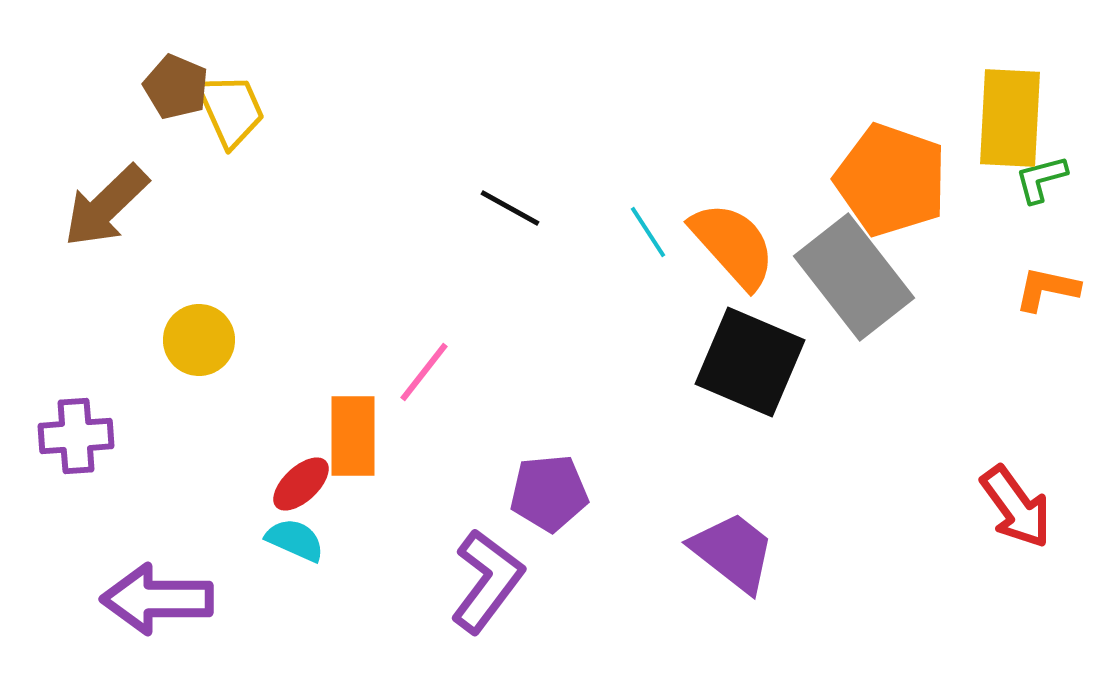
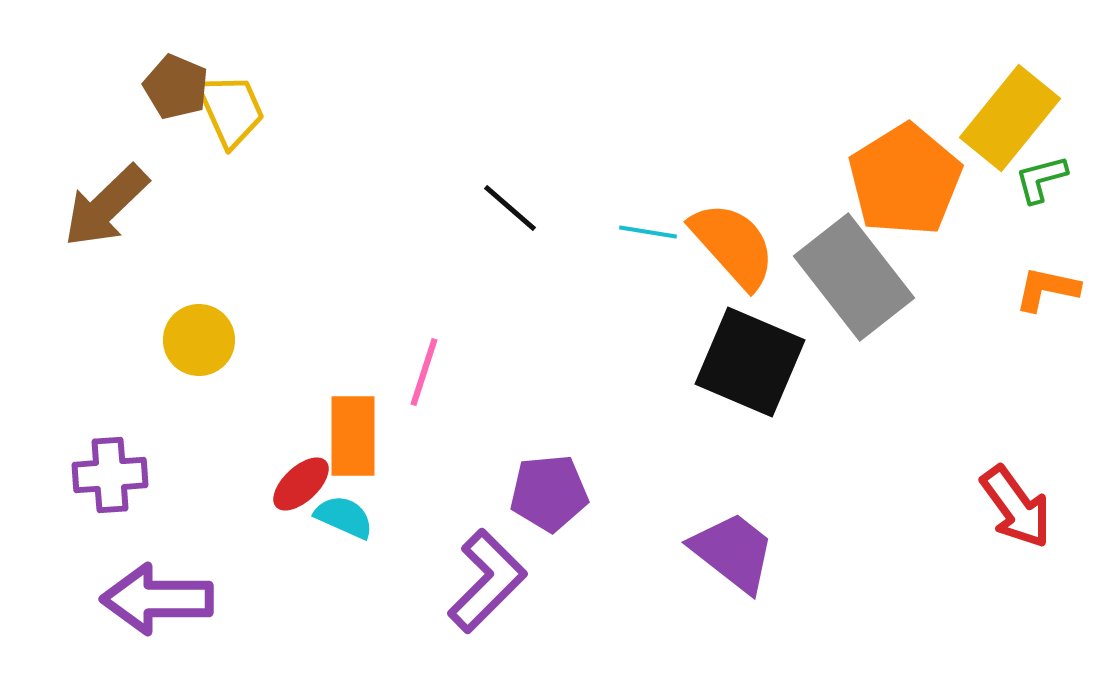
yellow rectangle: rotated 36 degrees clockwise
orange pentagon: moved 14 px right; rotated 21 degrees clockwise
black line: rotated 12 degrees clockwise
cyan line: rotated 48 degrees counterclockwise
pink line: rotated 20 degrees counterclockwise
purple cross: moved 34 px right, 39 px down
cyan semicircle: moved 49 px right, 23 px up
purple L-shape: rotated 8 degrees clockwise
